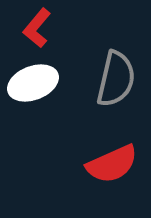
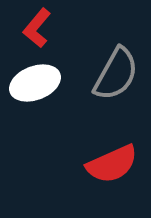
gray semicircle: moved 5 px up; rotated 16 degrees clockwise
white ellipse: moved 2 px right
